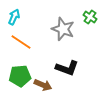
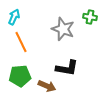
green cross: rotated 24 degrees counterclockwise
orange line: rotated 30 degrees clockwise
black L-shape: rotated 10 degrees counterclockwise
brown arrow: moved 4 px right, 1 px down
